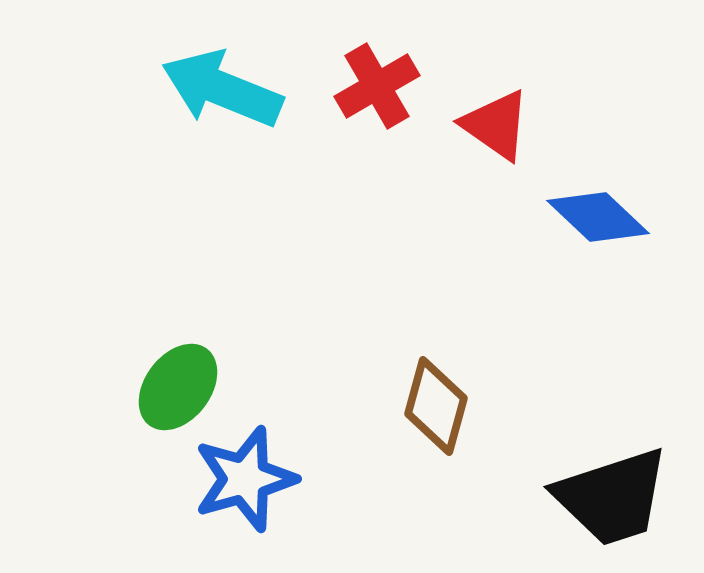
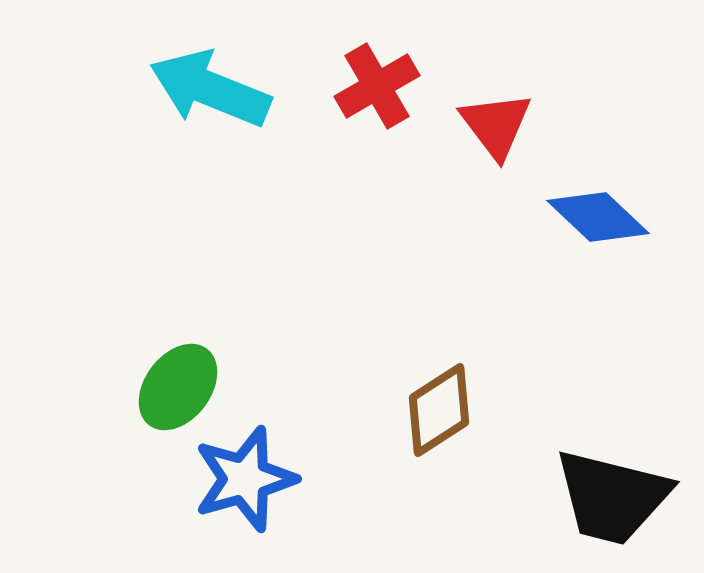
cyan arrow: moved 12 px left
red triangle: rotated 18 degrees clockwise
brown diamond: moved 3 px right, 4 px down; rotated 42 degrees clockwise
black trapezoid: rotated 32 degrees clockwise
